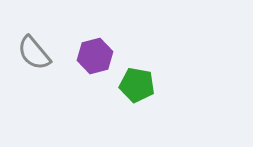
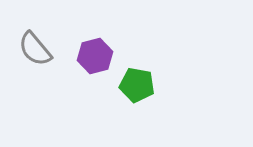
gray semicircle: moved 1 px right, 4 px up
